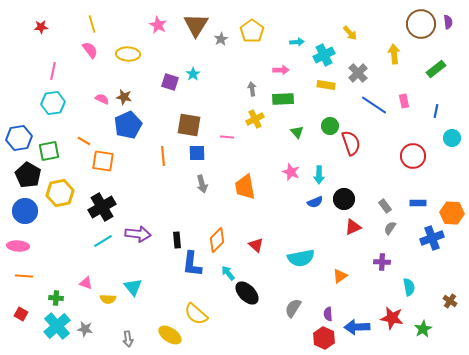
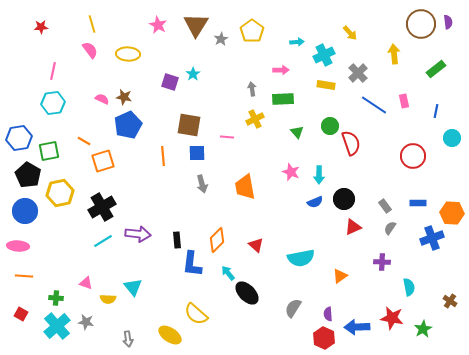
orange square at (103, 161): rotated 25 degrees counterclockwise
gray star at (85, 329): moved 1 px right, 7 px up
